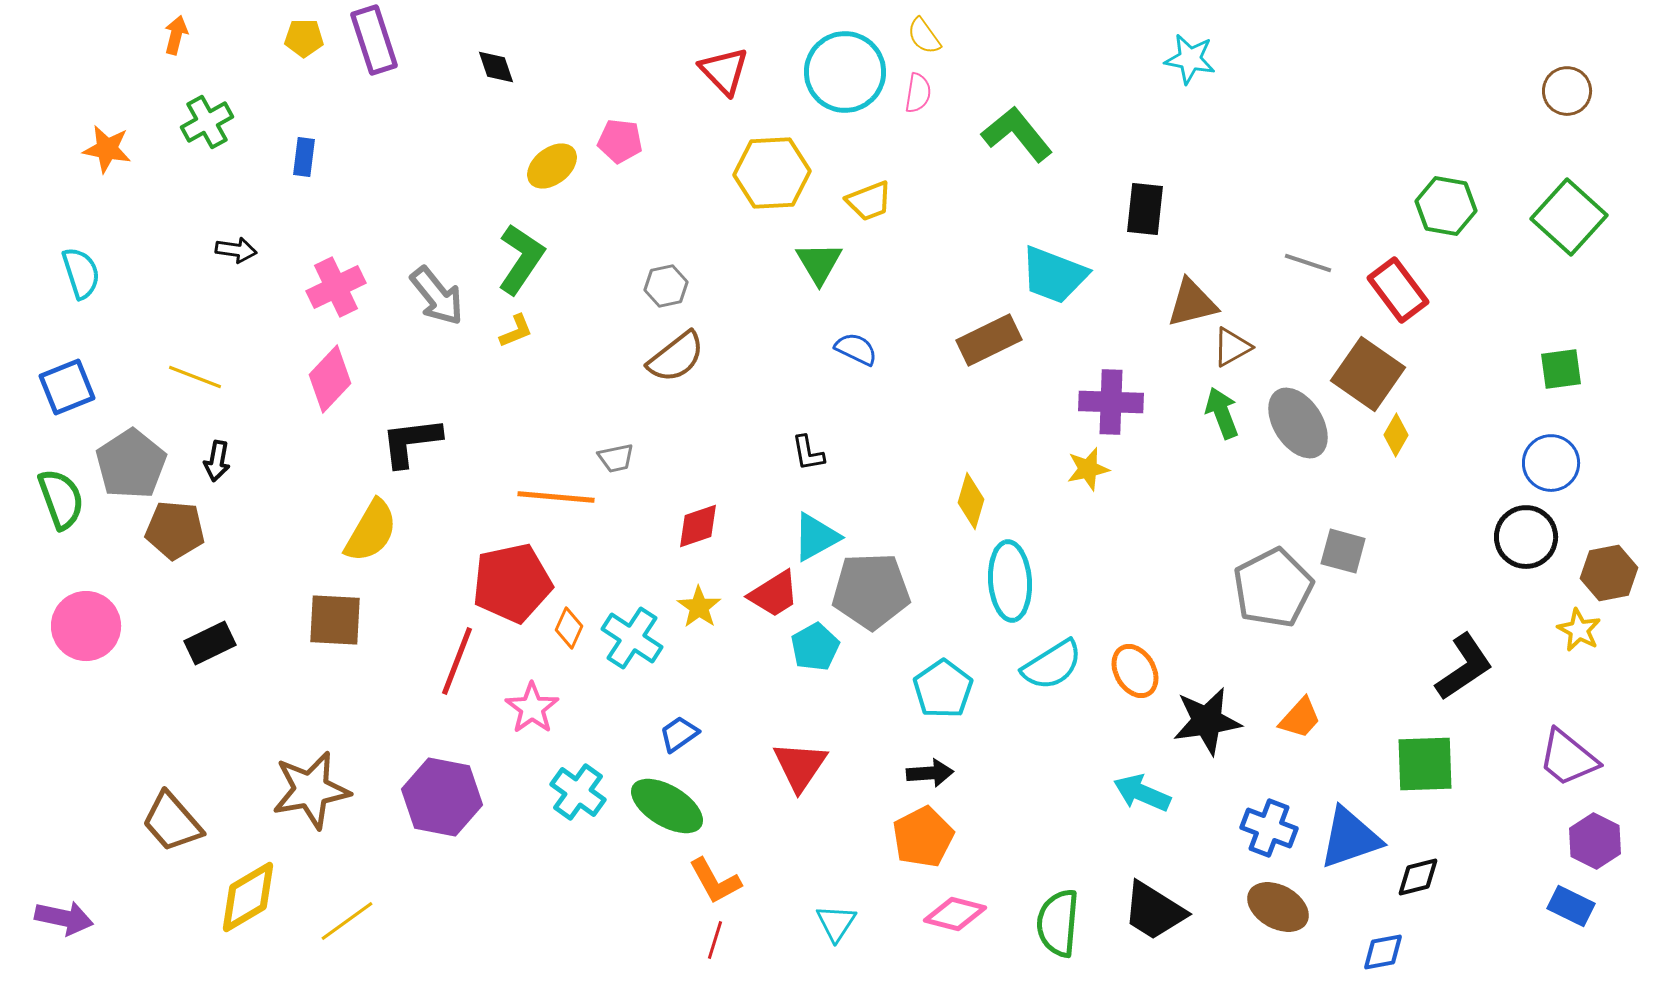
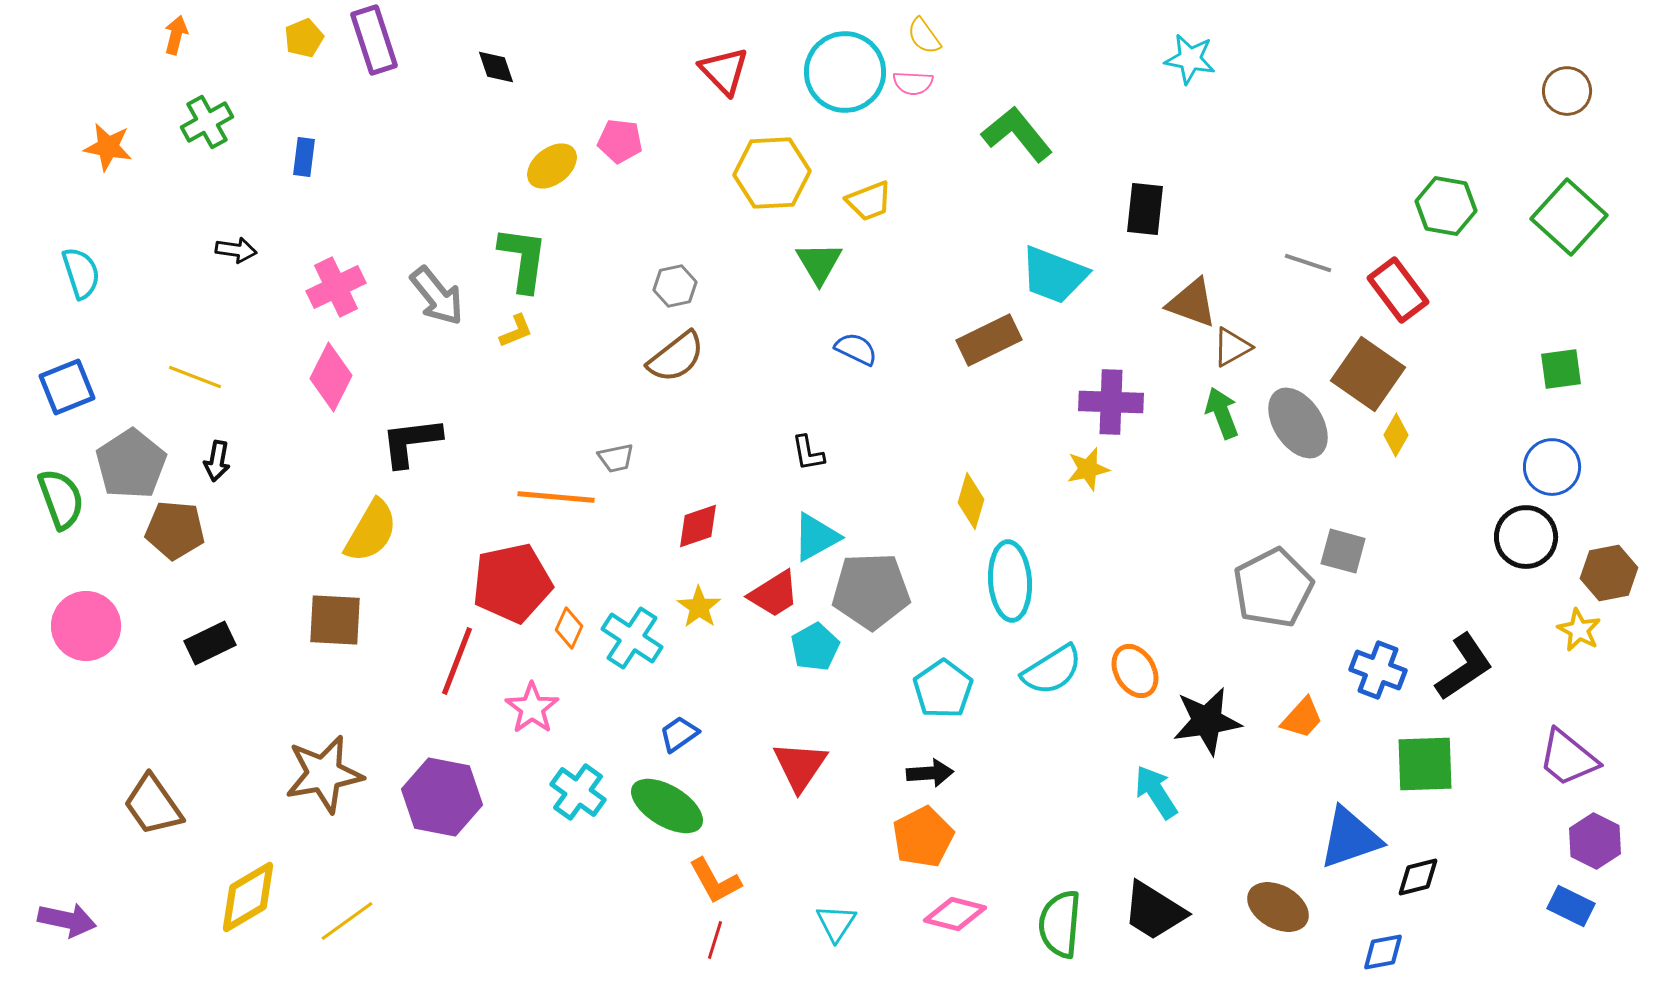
yellow pentagon at (304, 38): rotated 24 degrees counterclockwise
pink semicircle at (918, 93): moved 5 px left, 10 px up; rotated 84 degrees clockwise
orange star at (107, 149): moved 1 px right, 2 px up
green L-shape at (521, 259): moved 2 px right; rotated 26 degrees counterclockwise
gray hexagon at (666, 286): moved 9 px right
brown triangle at (1192, 303): rotated 34 degrees clockwise
pink diamond at (330, 379): moved 1 px right, 2 px up; rotated 16 degrees counterclockwise
blue circle at (1551, 463): moved 1 px right, 4 px down
cyan semicircle at (1052, 665): moved 5 px down
orange trapezoid at (1300, 718): moved 2 px right
brown star at (311, 790): moved 13 px right, 16 px up
cyan arrow at (1142, 793): moved 14 px right, 1 px up; rotated 34 degrees clockwise
brown trapezoid at (172, 822): moved 19 px left, 17 px up; rotated 6 degrees clockwise
blue cross at (1269, 828): moved 109 px right, 158 px up
purple arrow at (64, 918): moved 3 px right, 2 px down
green semicircle at (1058, 923): moved 2 px right, 1 px down
